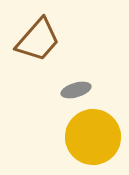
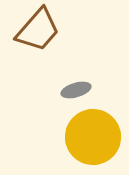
brown trapezoid: moved 10 px up
